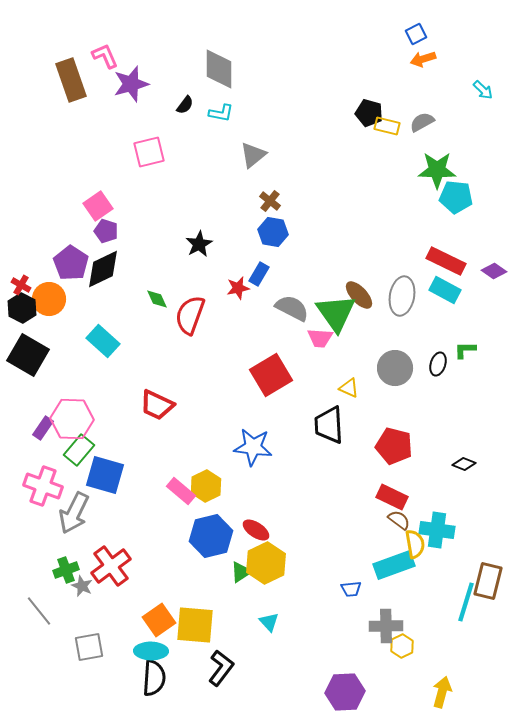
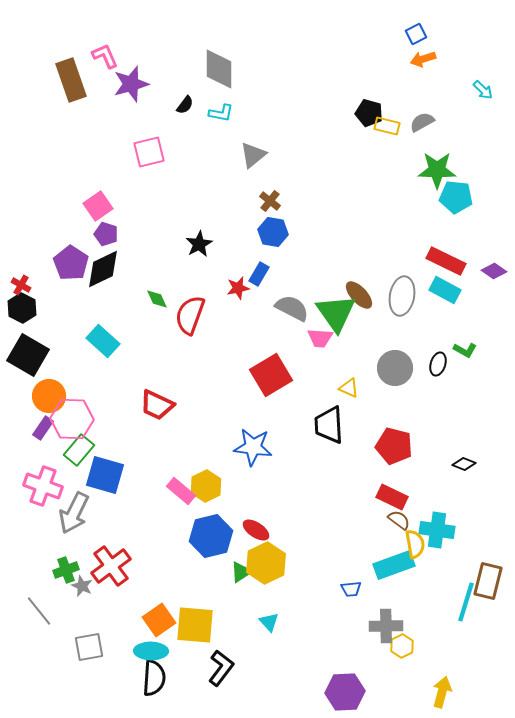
purple pentagon at (106, 231): moved 3 px down
orange circle at (49, 299): moved 97 px down
green L-shape at (465, 350): rotated 150 degrees counterclockwise
